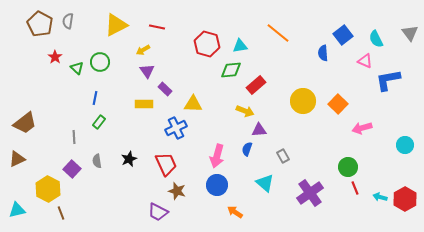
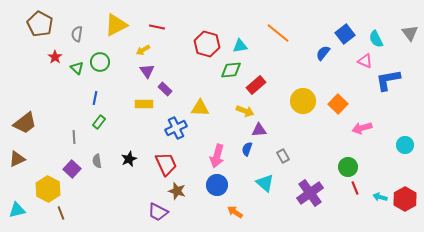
gray semicircle at (68, 21): moved 9 px right, 13 px down
blue square at (343, 35): moved 2 px right, 1 px up
blue semicircle at (323, 53): rotated 42 degrees clockwise
yellow triangle at (193, 104): moved 7 px right, 4 px down
